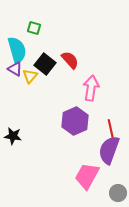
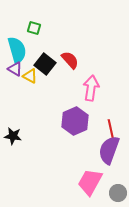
yellow triangle: rotated 42 degrees counterclockwise
pink trapezoid: moved 3 px right, 6 px down
